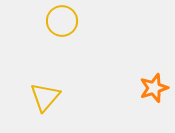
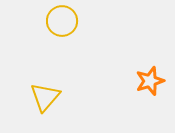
orange star: moved 4 px left, 7 px up
